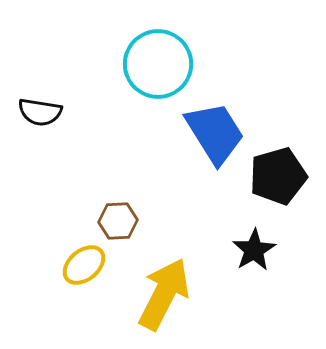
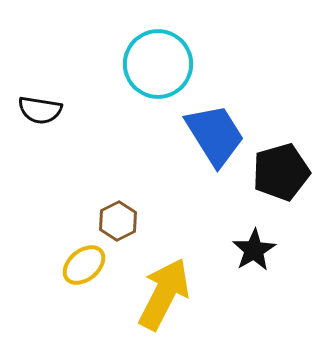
black semicircle: moved 2 px up
blue trapezoid: moved 2 px down
black pentagon: moved 3 px right, 4 px up
brown hexagon: rotated 24 degrees counterclockwise
